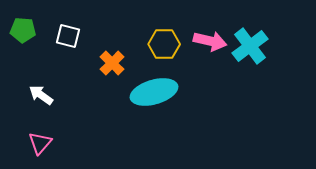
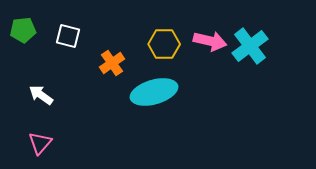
green pentagon: rotated 10 degrees counterclockwise
orange cross: rotated 10 degrees clockwise
